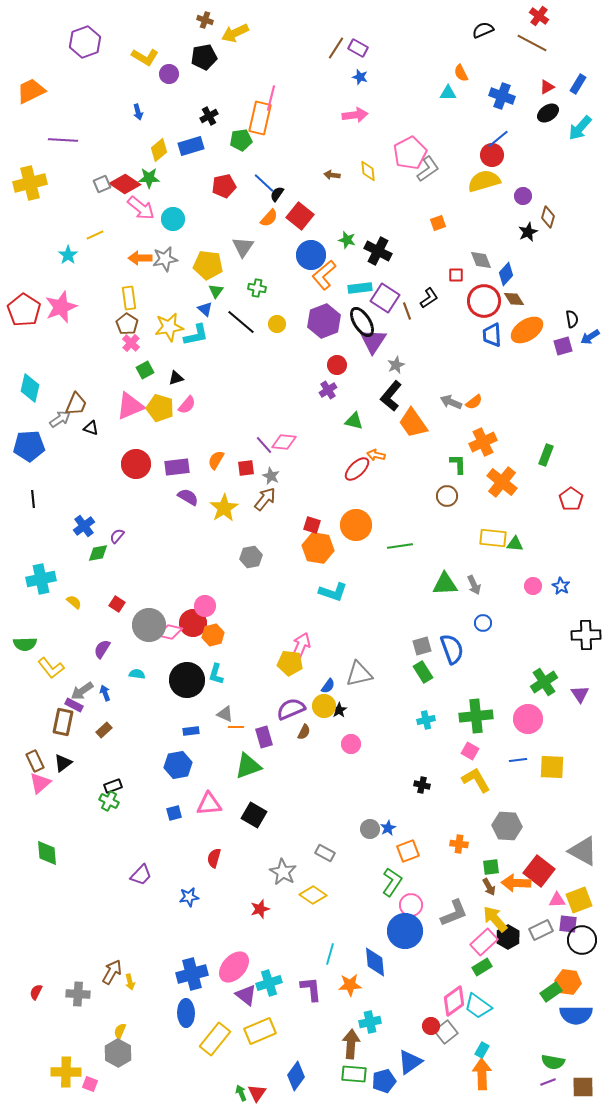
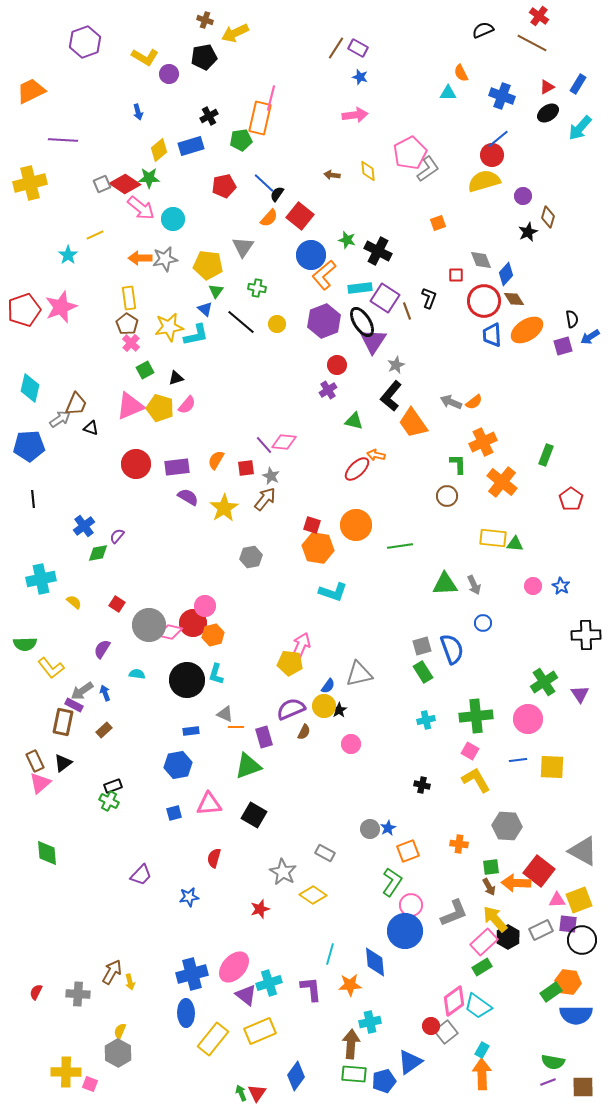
black L-shape at (429, 298): rotated 35 degrees counterclockwise
red pentagon at (24, 310): rotated 20 degrees clockwise
yellow rectangle at (215, 1039): moved 2 px left
